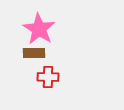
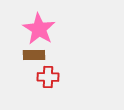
brown rectangle: moved 2 px down
